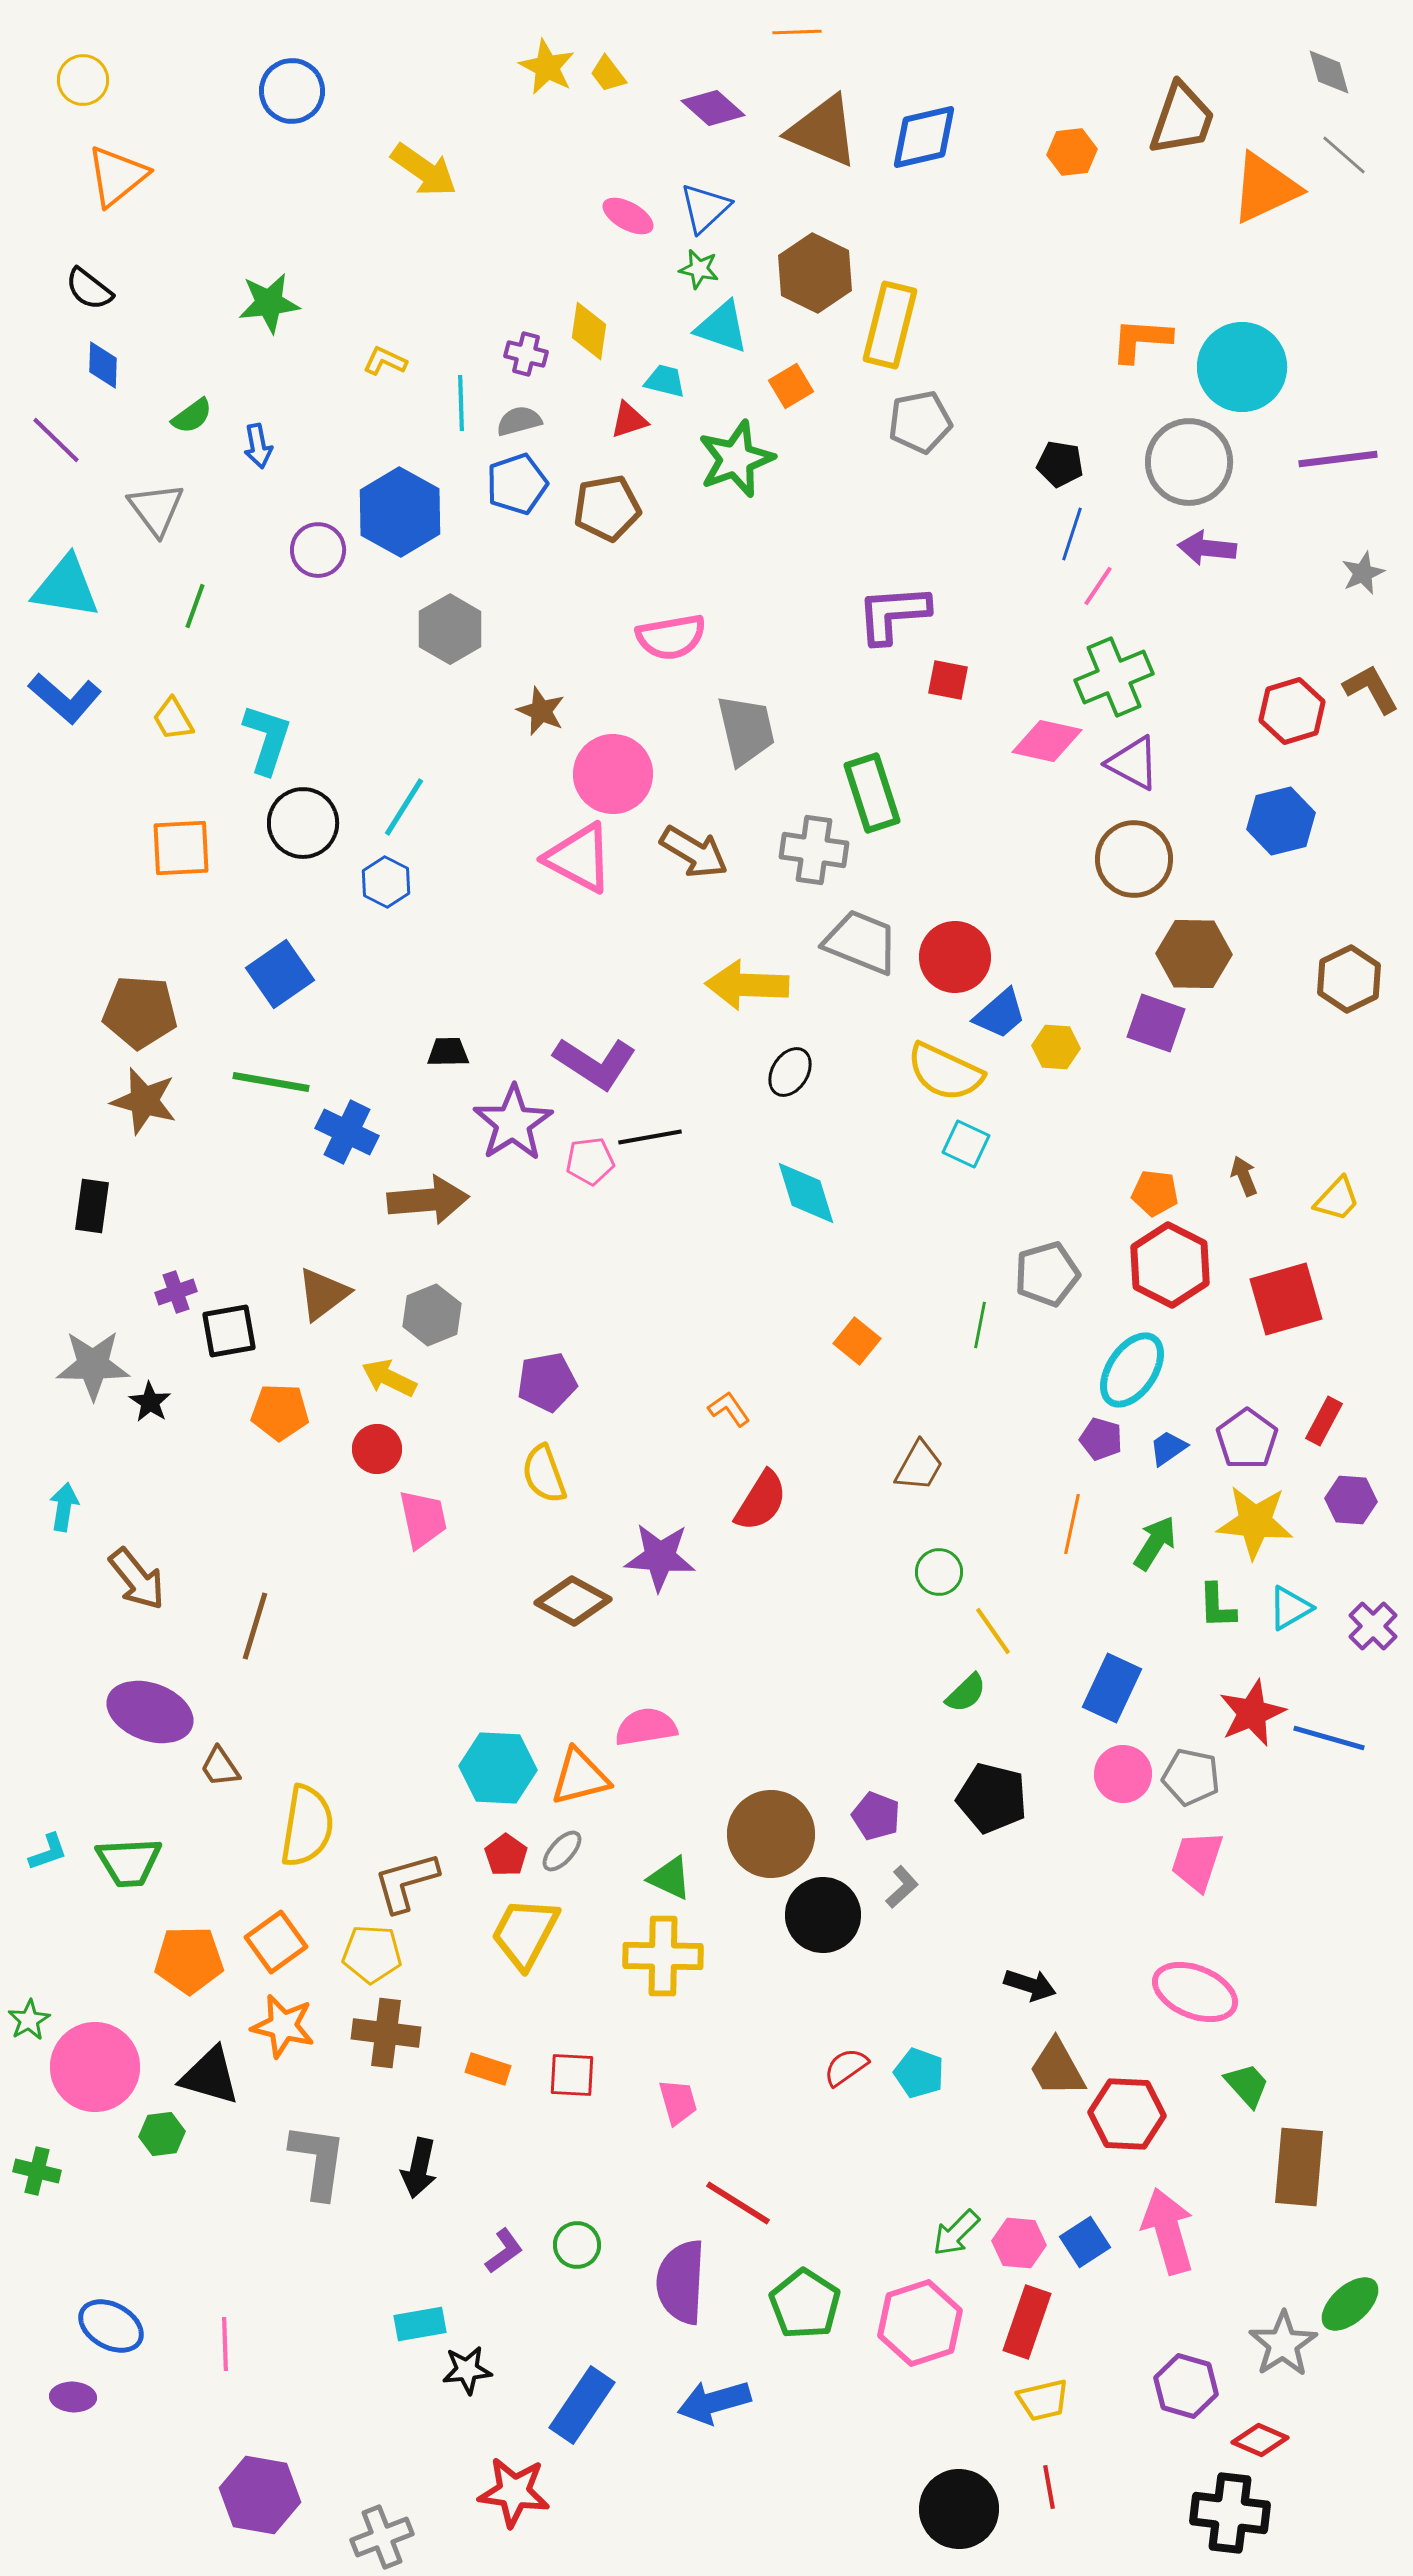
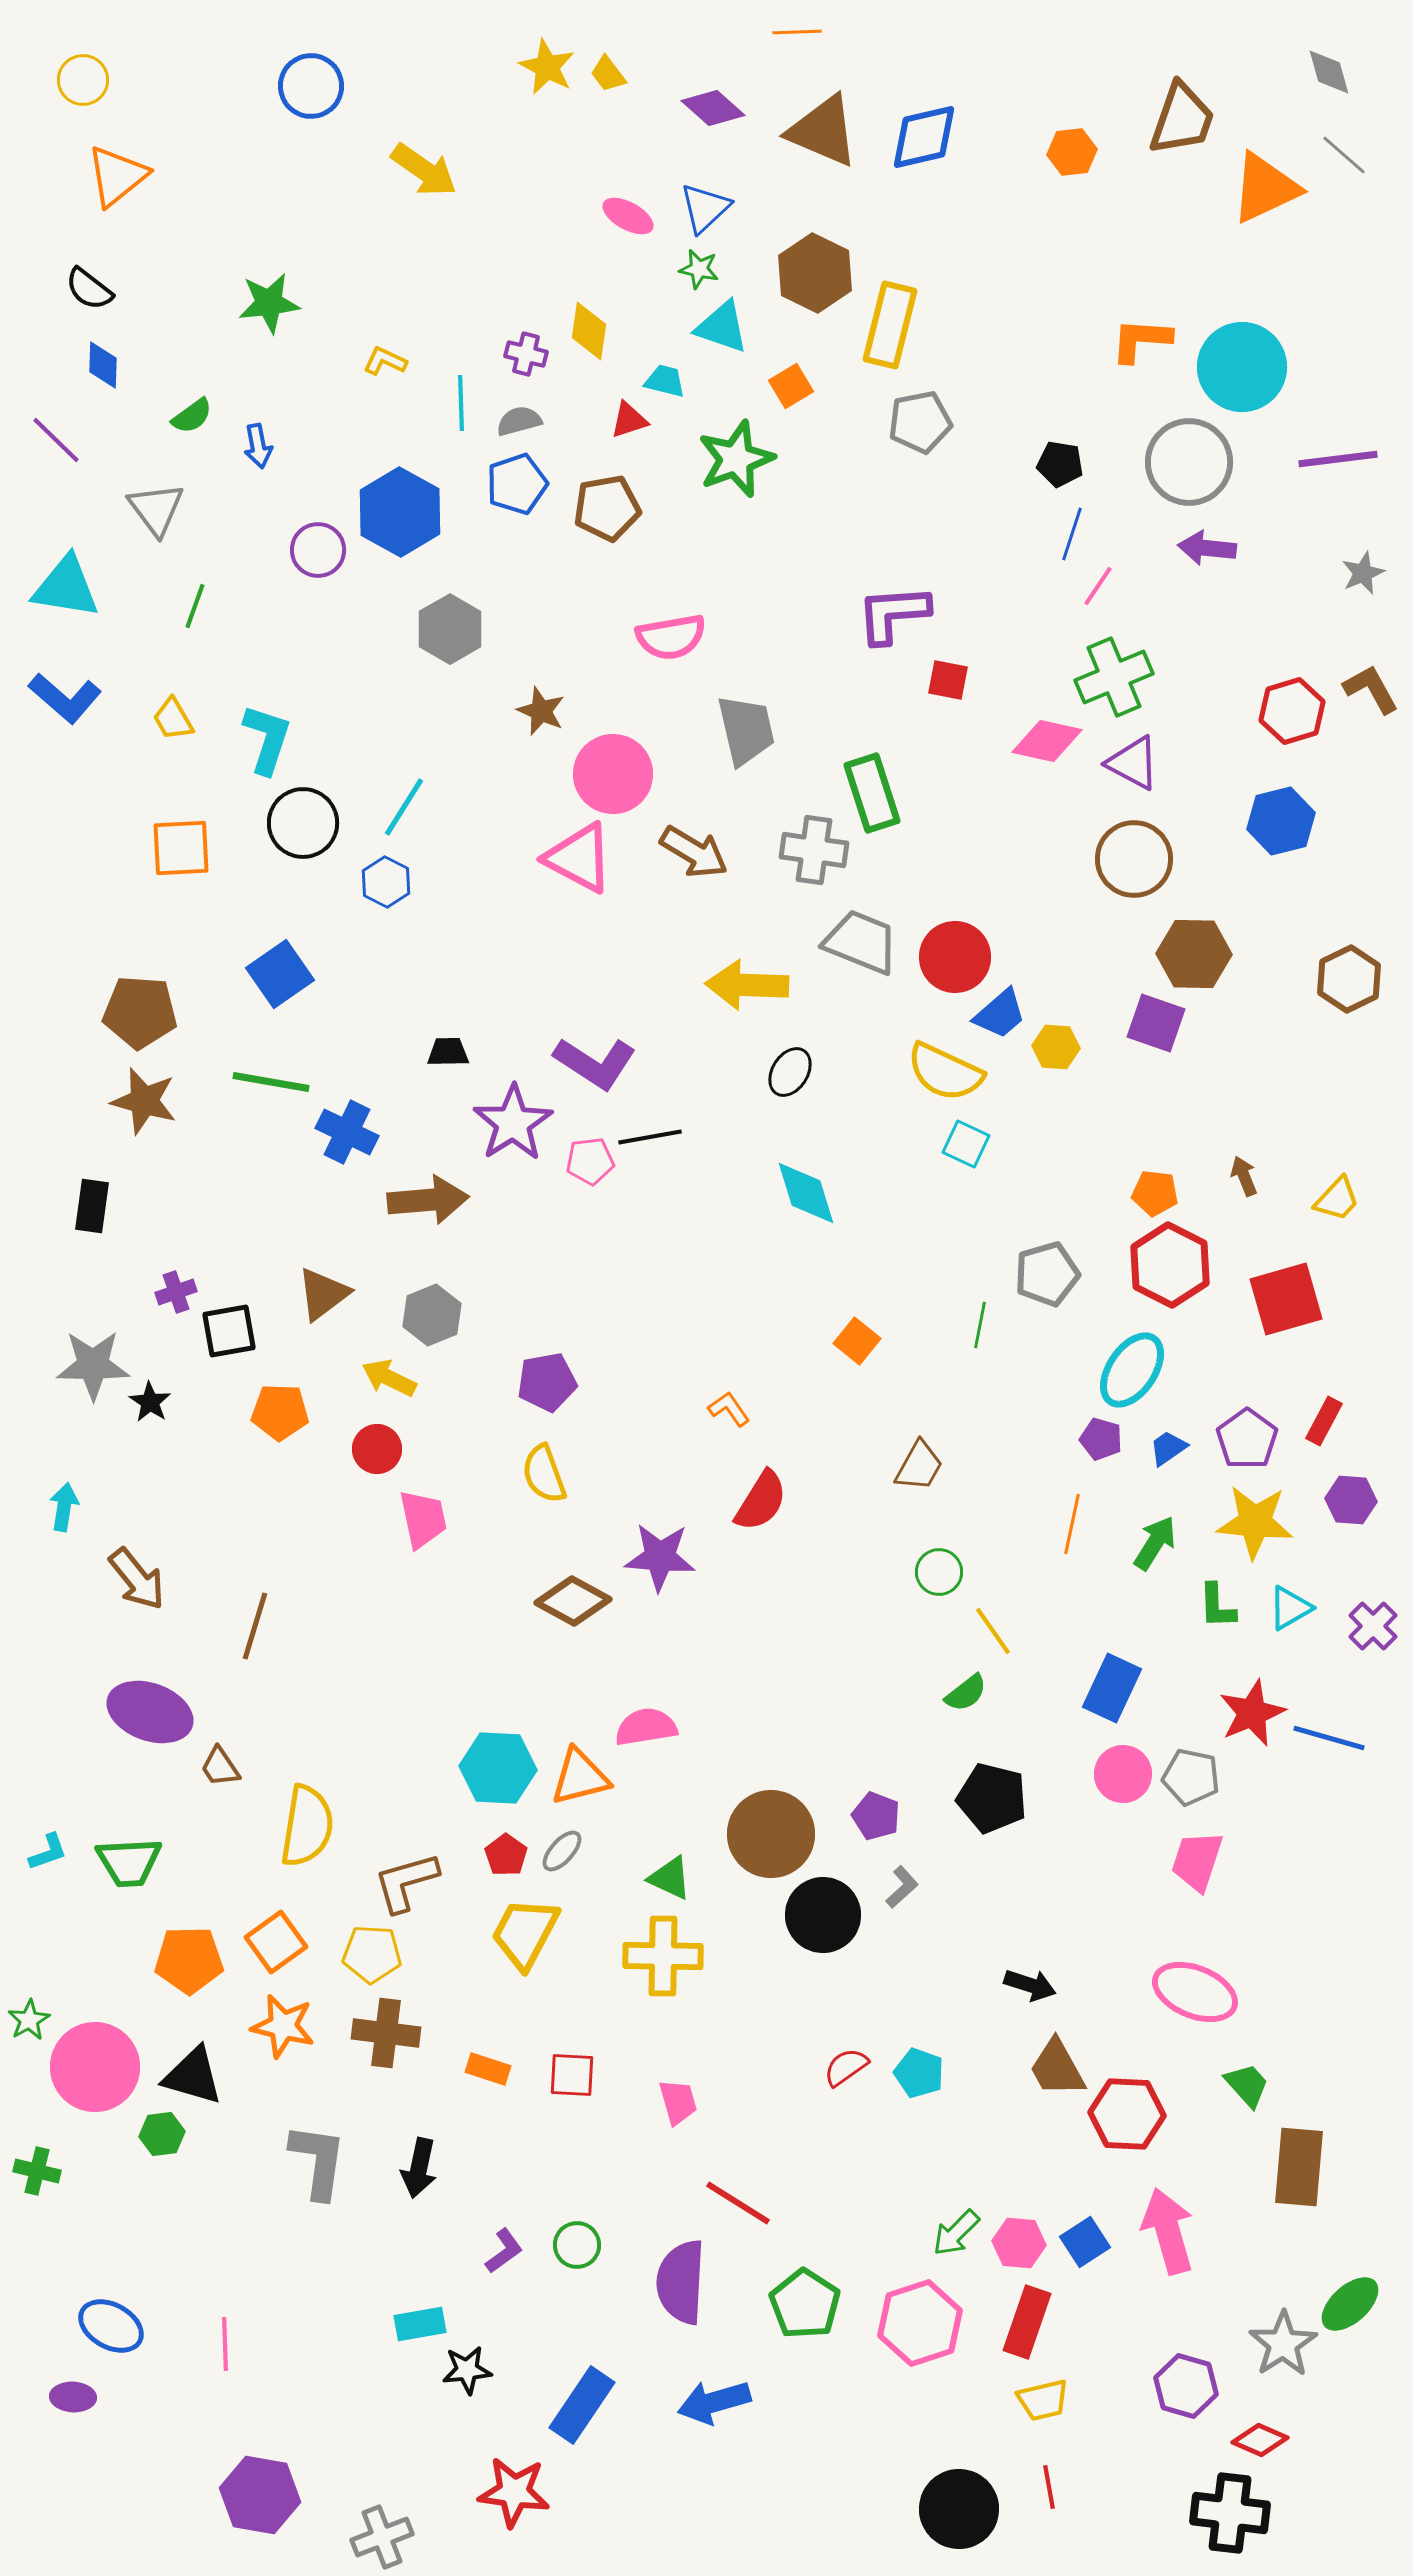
blue circle at (292, 91): moved 19 px right, 5 px up
green semicircle at (966, 1693): rotated 6 degrees clockwise
black triangle at (210, 2076): moved 17 px left
